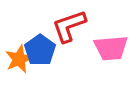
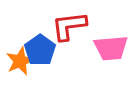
red L-shape: rotated 12 degrees clockwise
orange star: moved 1 px right, 2 px down
